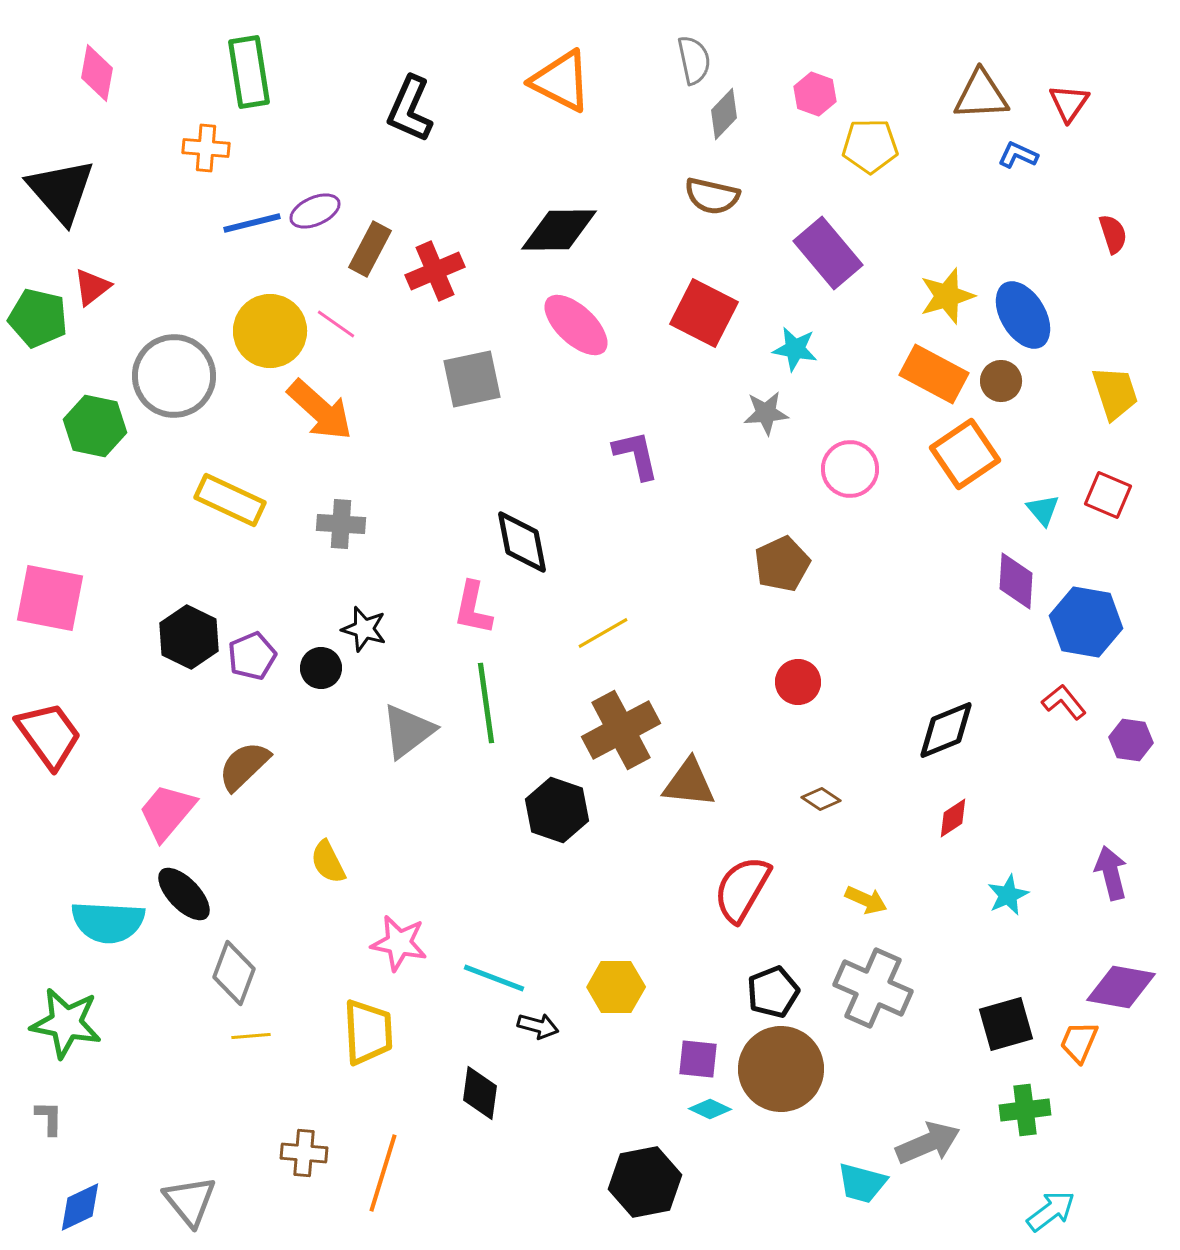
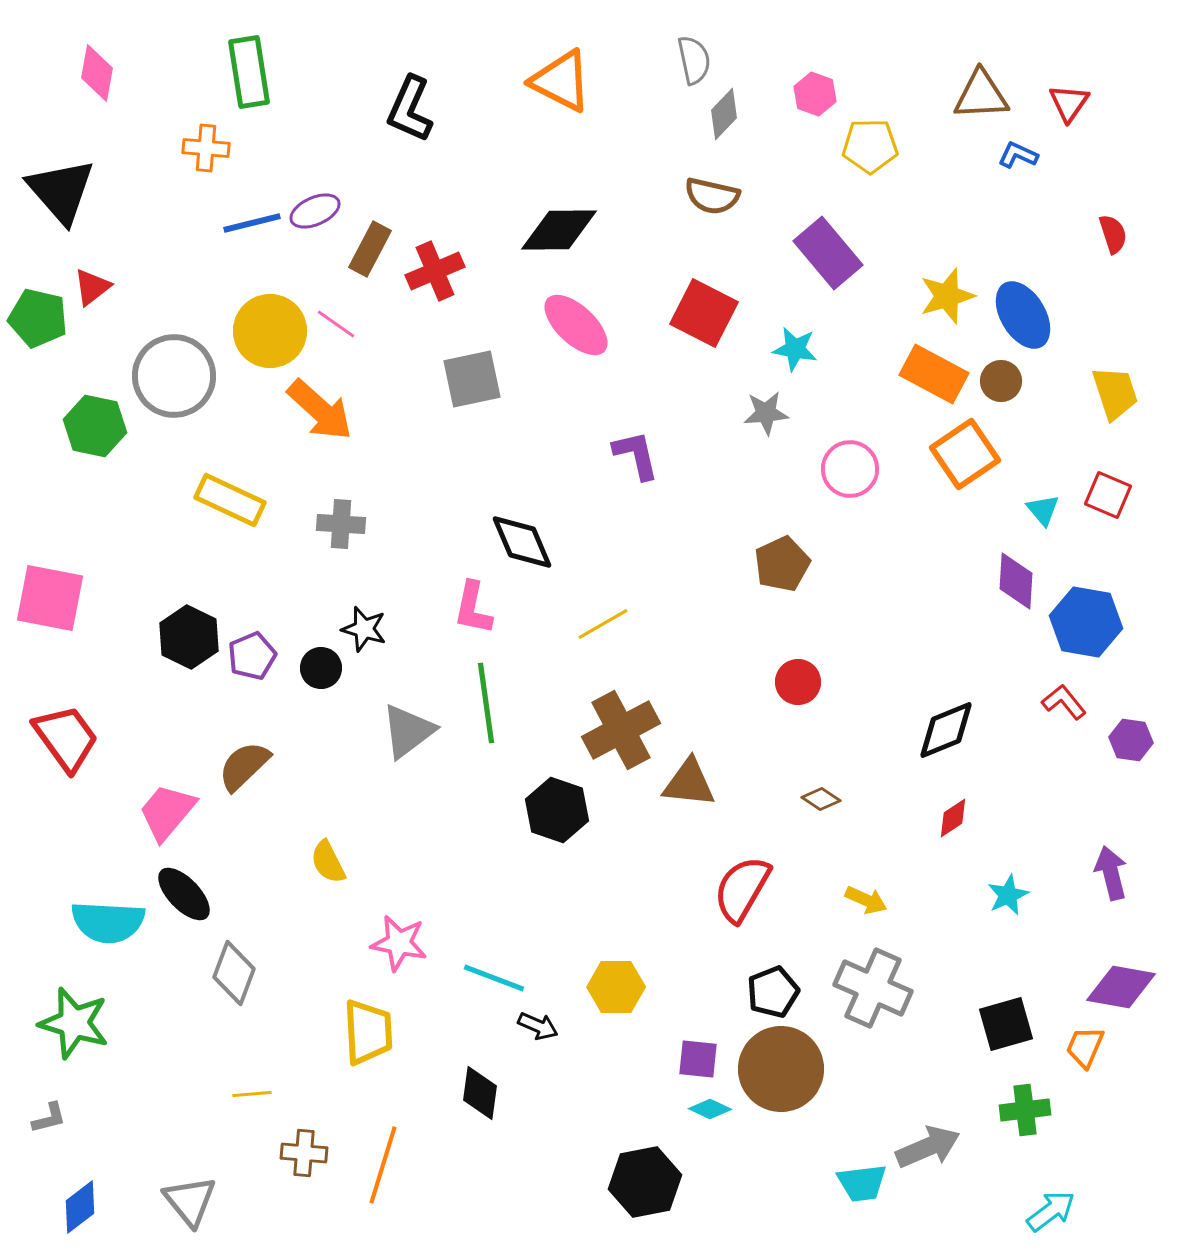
black diamond at (522, 542): rotated 12 degrees counterclockwise
yellow line at (603, 633): moved 9 px up
red trapezoid at (49, 735): moved 17 px right, 3 px down
green star at (66, 1023): moved 8 px right; rotated 6 degrees clockwise
black arrow at (538, 1026): rotated 9 degrees clockwise
yellow line at (251, 1036): moved 1 px right, 58 px down
orange trapezoid at (1079, 1042): moved 6 px right, 5 px down
gray L-shape at (49, 1118): rotated 75 degrees clockwise
gray arrow at (928, 1143): moved 4 px down
orange line at (383, 1173): moved 8 px up
cyan trapezoid at (862, 1183): rotated 22 degrees counterclockwise
blue diamond at (80, 1207): rotated 12 degrees counterclockwise
